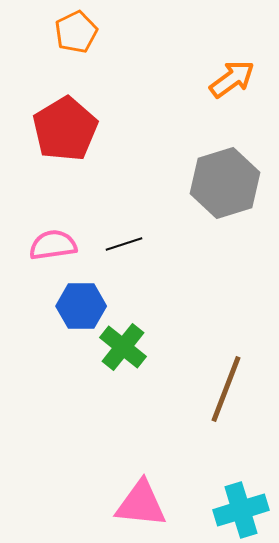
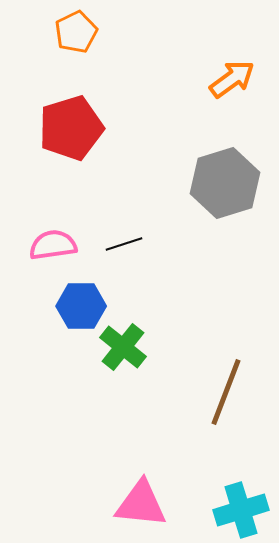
red pentagon: moved 6 px right, 1 px up; rotated 14 degrees clockwise
brown line: moved 3 px down
